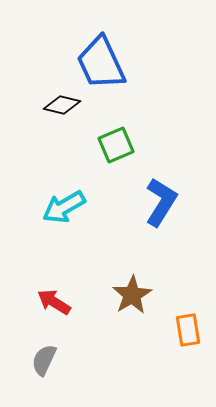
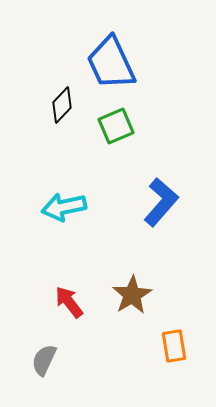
blue trapezoid: moved 10 px right
black diamond: rotated 60 degrees counterclockwise
green square: moved 19 px up
blue L-shape: rotated 9 degrees clockwise
cyan arrow: rotated 18 degrees clockwise
red arrow: moved 15 px right; rotated 20 degrees clockwise
orange rectangle: moved 14 px left, 16 px down
